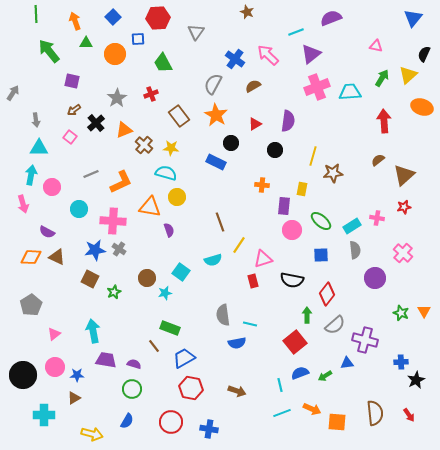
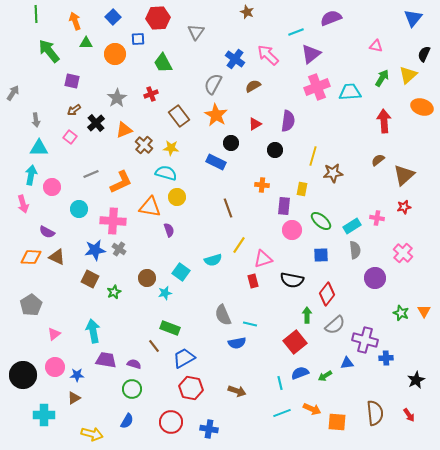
brown line at (220, 222): moved 8 px right, 14 px up
gray semicircle at (223, 315): rotated 15 degrees counterclockwise
blue cross at (401, 362): moved 15 px left, 4 px up
cyan line at (280, 385): moved 2 px up
